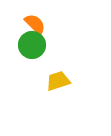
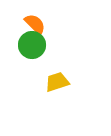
yellow trapezoid: moved 1 px left, 1 px down
